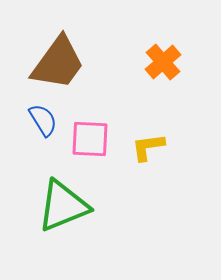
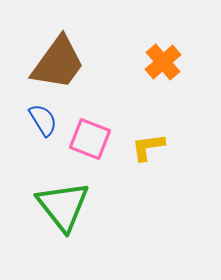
pink square: rotated 18 degrees clockwise
green triangle: rotated 46 degrees counterclockwise
